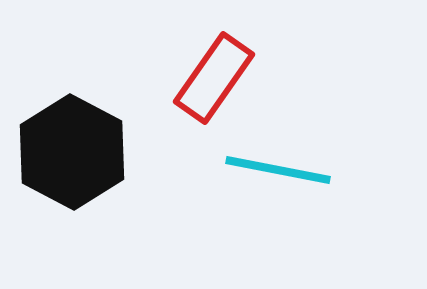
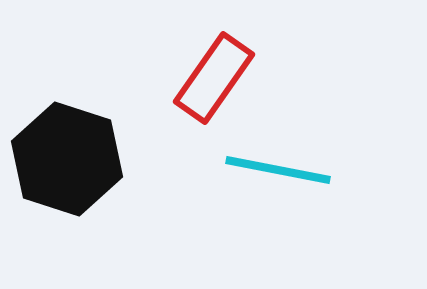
black hexagon: moved 5 px left, 7 px down; rotated 10 degrees counterclockwise
